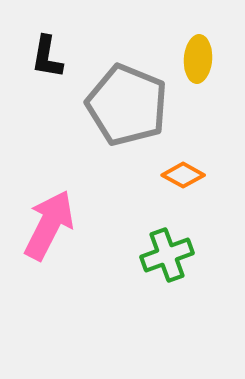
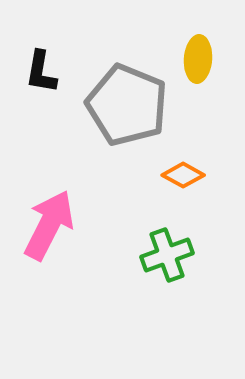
black L-shape: moved 6 px left, 15 px down
